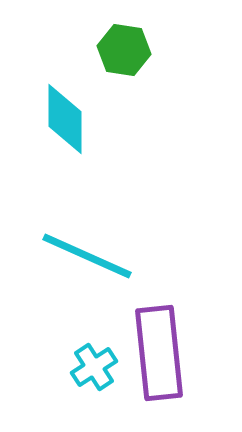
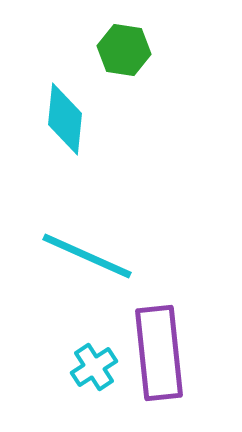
cyan diamond: rotated 6 degrees clockwise
